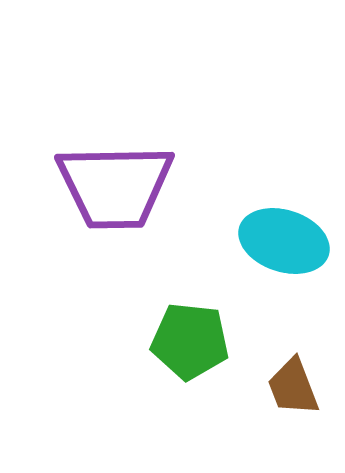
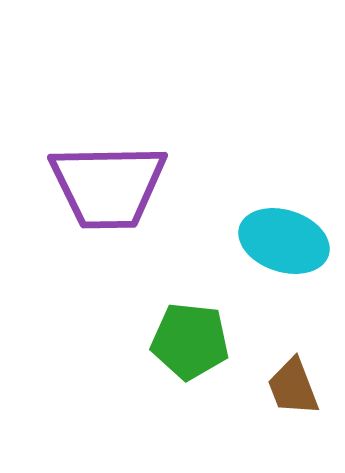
purple trapezoid: moved 7 px left
